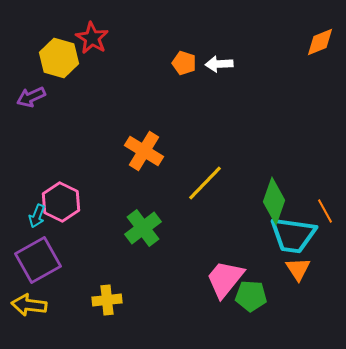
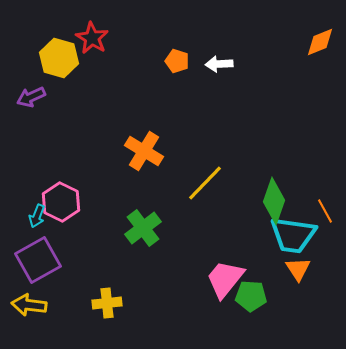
orange pentagon: moved 7 px left, 2 px up
yellow cross: moved 3 px down
